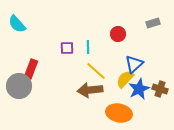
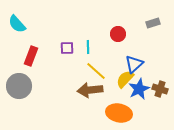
red rectangle: moved 13 px up
